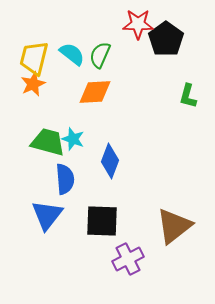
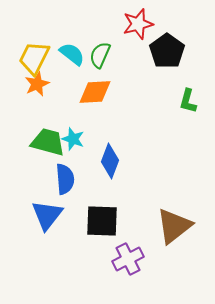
red star: rotated 16 degrees counterclockwise
black pentagon: moved 1 px right, 12 px down
yellow trapezoid: rotated 12 degrees clockwise
orange star: moved 4 px right
green L-shape: moved 5 px down
